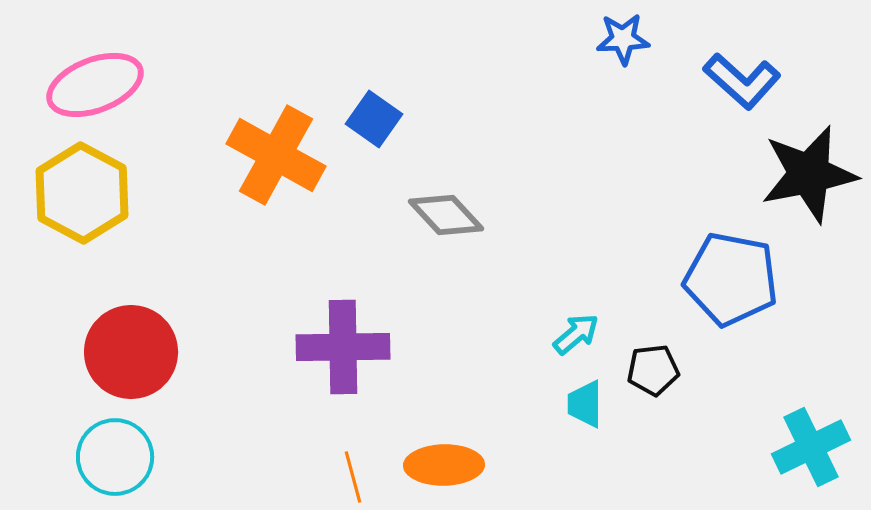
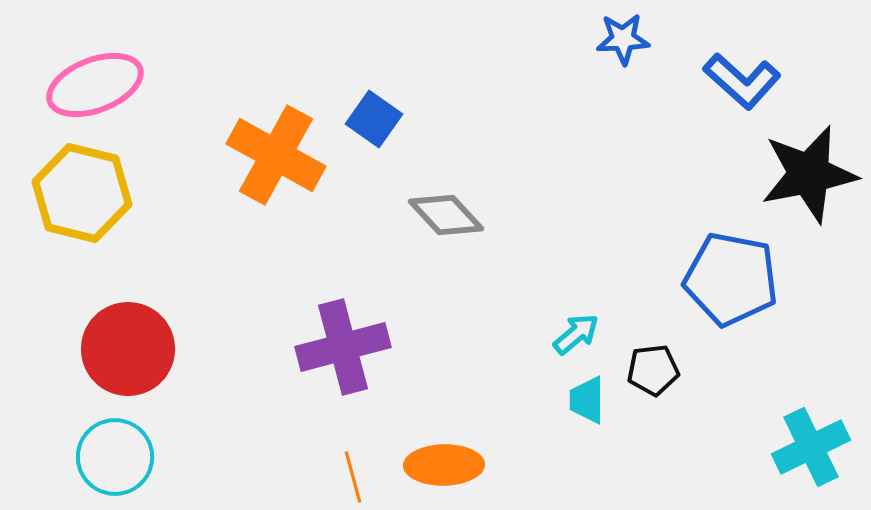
yellow hexagon: rotated 14 degrees counterclockwise
purple cross: rotated 14 degrees counterclockwise
red circle: moved 3 px left, 3 px up
cyan trapezoid: moved 2 px right, 4 px up
